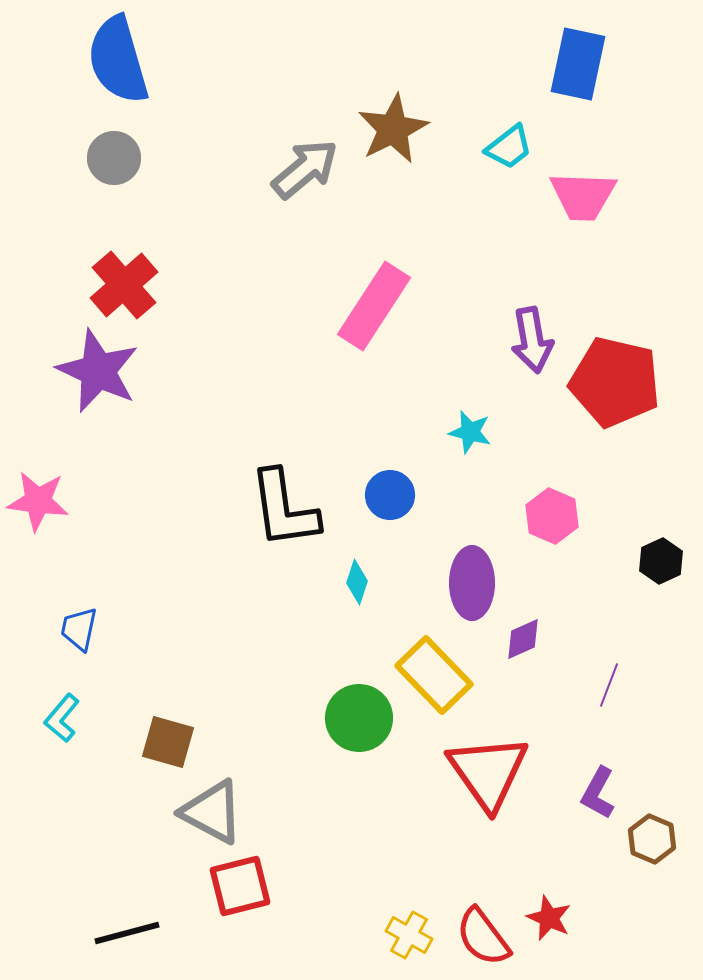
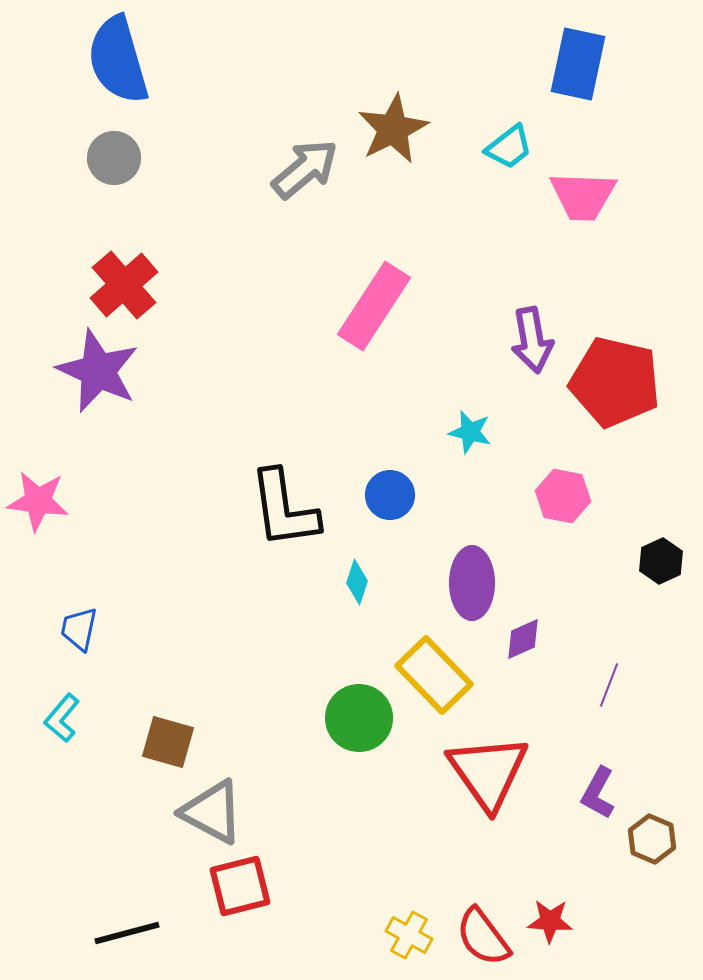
pink hexagon: moved 11 px right, 20 px up; rotated 12 degrees counterclockwise
red star: moved 1 px right, 3 px down; rotated 21 degrees counterclockwise
